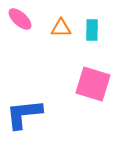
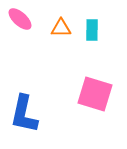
pink square: moved 2 px right, 10 px down
blue L-shape: rotated 72 degrees counterclockwise
